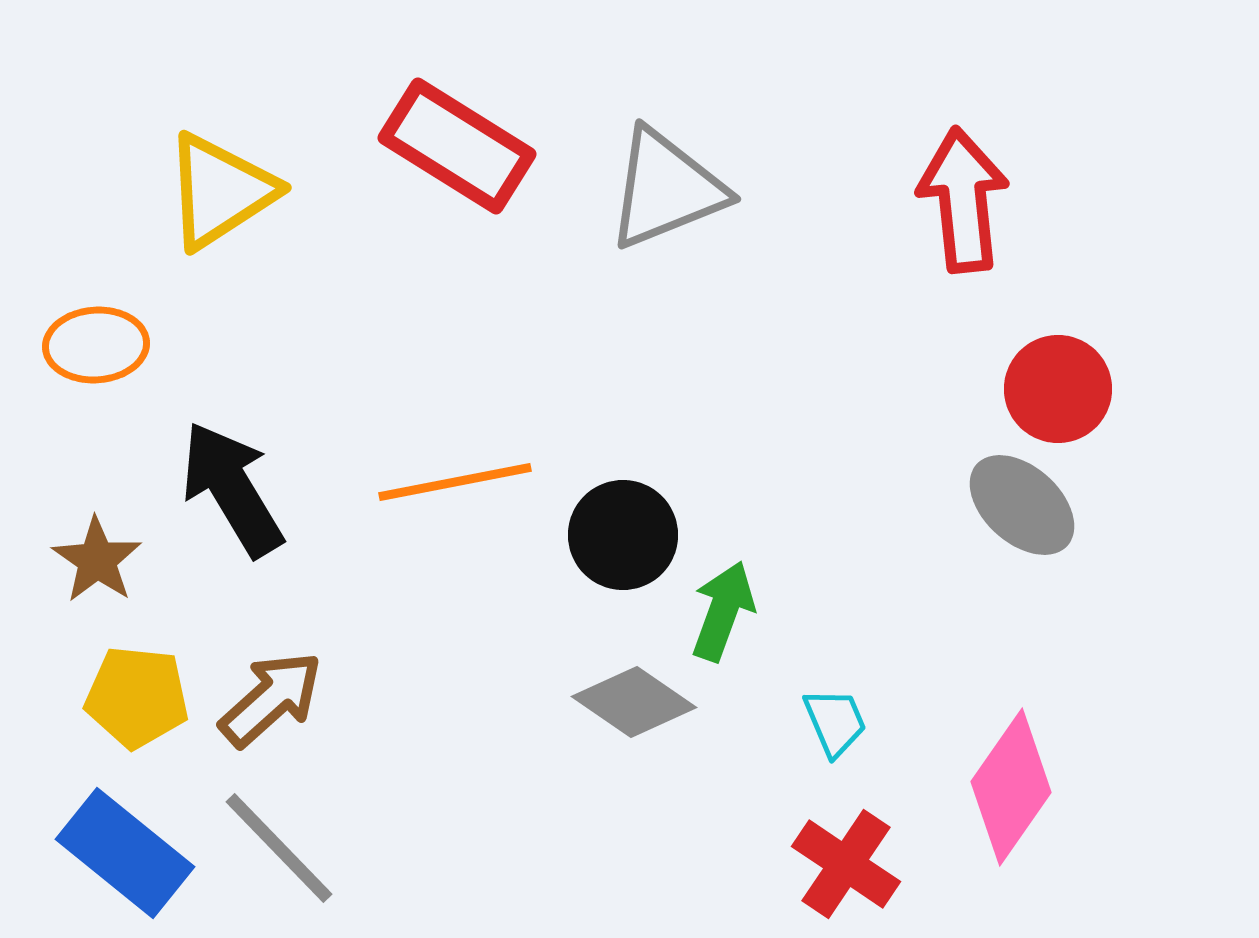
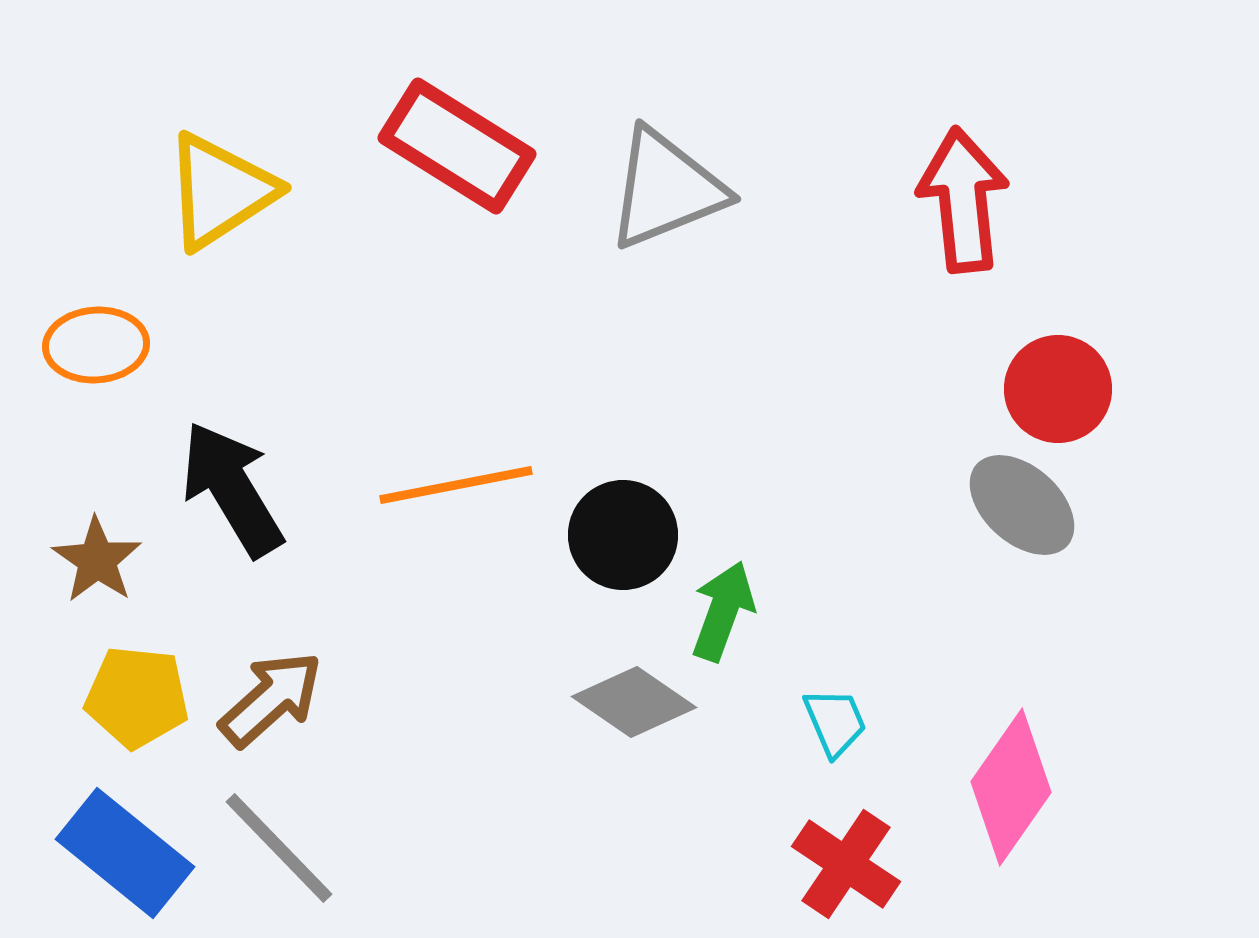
orange line: moved 1 px right, 3 px down
